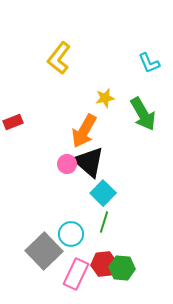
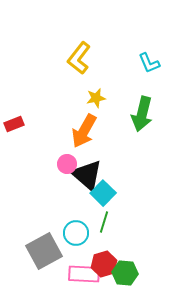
yellow L-shape: moved 20 px right
yellow star: moved 9 px left
green arrow: moved 1 px left; rotated 44 degrees clockwise
red rectangle: moved 1 px right, 2 px down
black triangle: moved 2 px left, 13 px down
cyan circle: moved 5 px right, 1 px up
gray square: rotated 15 degrees clockwise
red hexagon: rotated 10 degrees counterclockwise
green hexagon: moved 3 px right, 5 px down
pink rectangle: moved 8 px right; rotated 68 degrees clockwise
